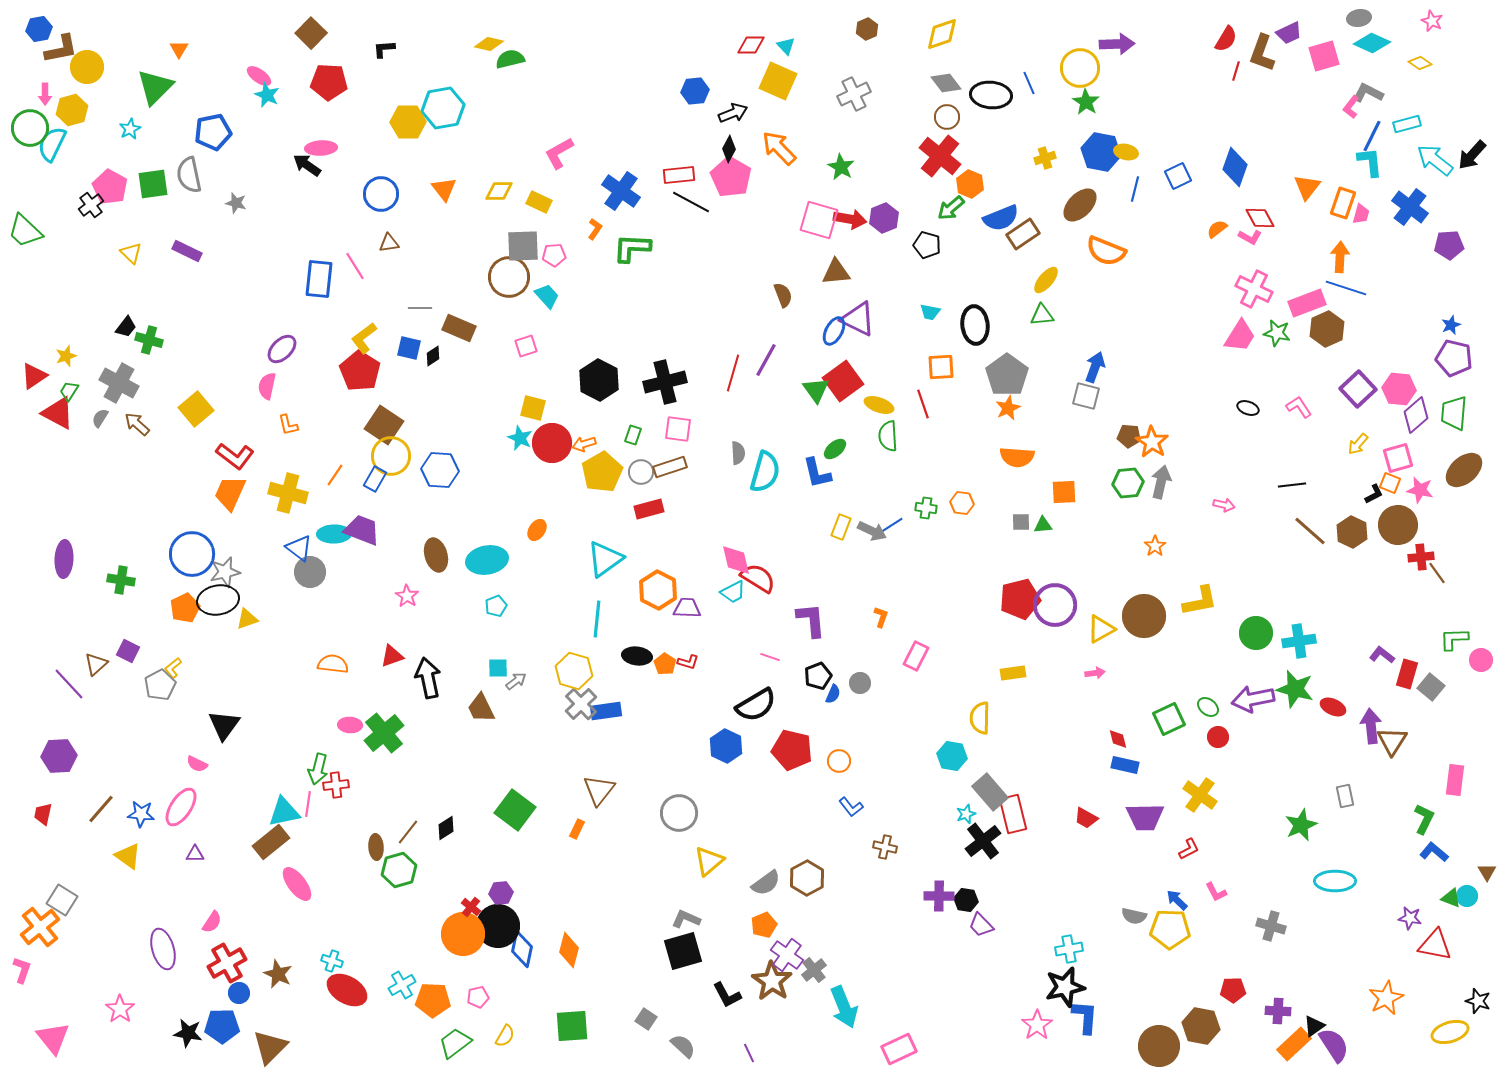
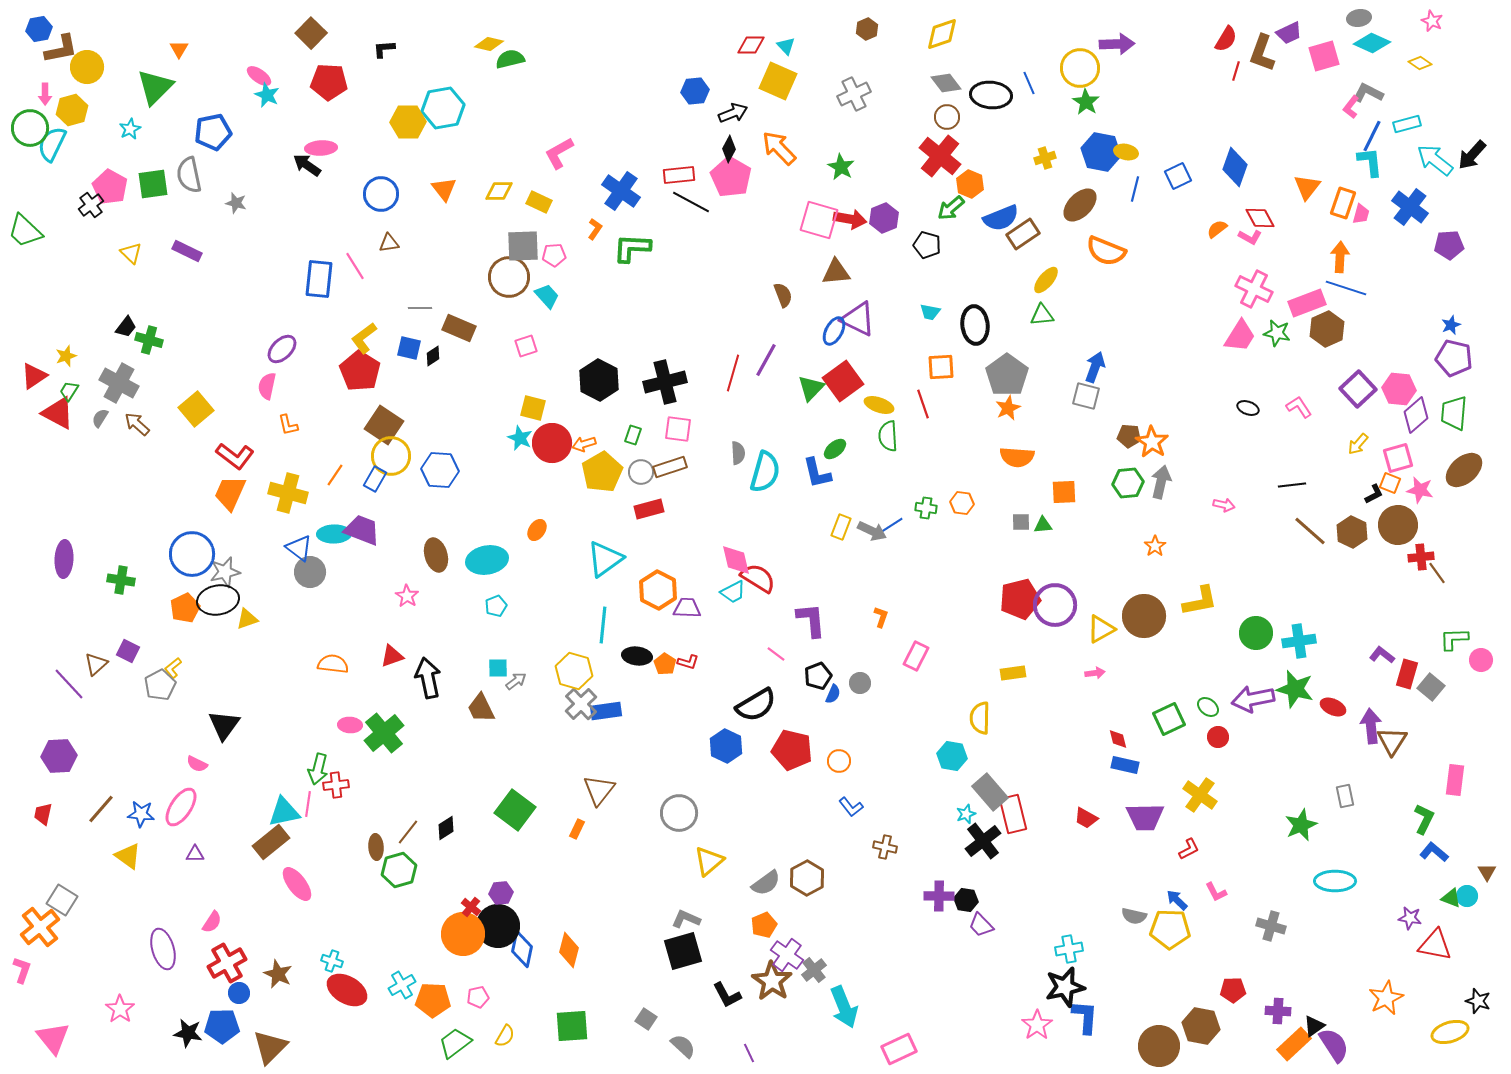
green triangle at (816, 390): moved 5 px left, 2 px up; rotated 20 degrees clockwise
cyan line at (597, 619): moved 6 px right, 6 px down
pink line at (770, 657): moved 6 px right, 3 px up; rotated 18 degrees clockwise
